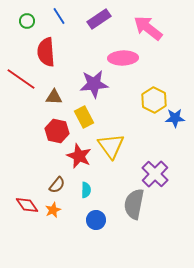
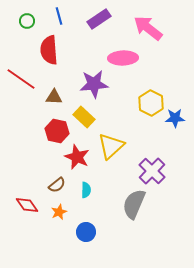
blue line: rotated 18 degrees clockwise
red semicircle: moved 3 px right, 2 px up
yellow hexagon: moved 3 px left, 3 px down
yellow rectangle: rotated 20 degrees counterclockwise
yellow triangle: rotated 24 degrees clockwise
red star: moved 2 px left, 1 px down
purple cross: moved 3 px left, 3 px up
brown semicircle: rotated 12 degrees clockwise
gray semicircle: rotated 12 degrees clockwise
orange star: moved 6 px right, 2 px down
blue circle: moved 10 px left, 12 px down
